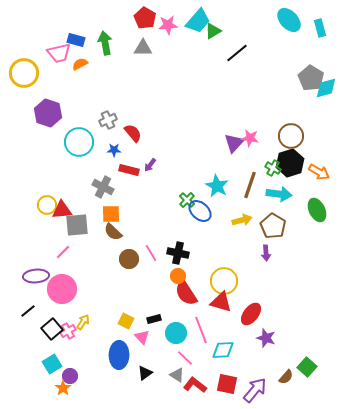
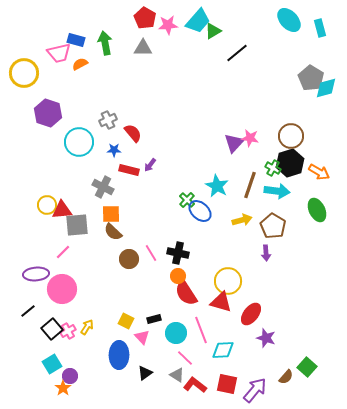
cyan arrow at (279, 194): moved 2 px left, 3 px up
purple ellipse at (36, 276): moved 2 px up
yellow circle at (224, 281): moved 4 px right
yellow arrow at (83, 322): moved 4 px right, 5 px down
